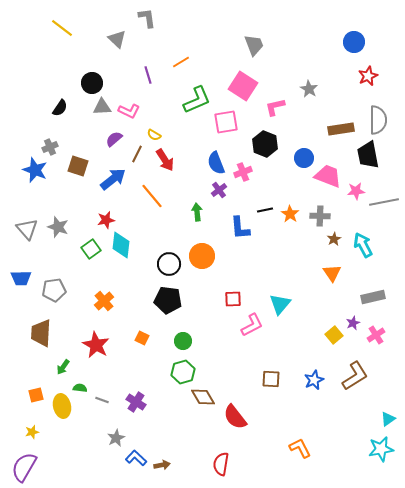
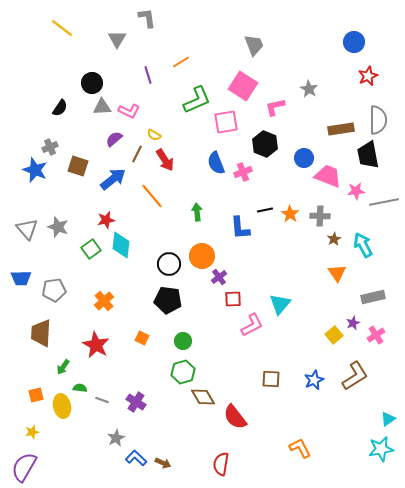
gray triangle at (117, 39): rotated 18 degrees clockwise
purple cross at (219, 190): moved 87 px down
orange triangle at (332, 273): moved 5 px right
brown arrow at (162, 465): moved 1 px right, 2 px up; rotated 35 degrees clockwise
